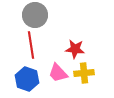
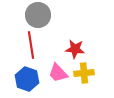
gray circle: moved 3 px right
